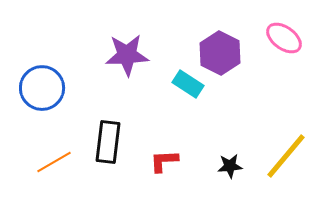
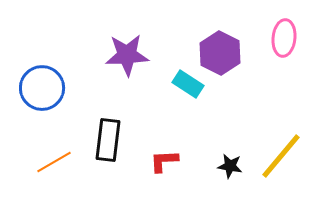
pink ellipse: rotated 60 degrees clockwise
black rectangle: moved 2 px up
yellow line: moved 5 px left
black star: rotated 15 degrees clockwise
